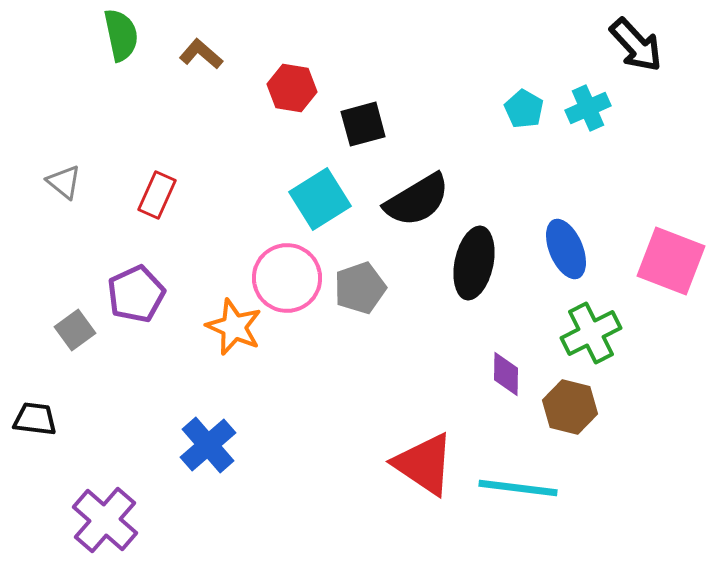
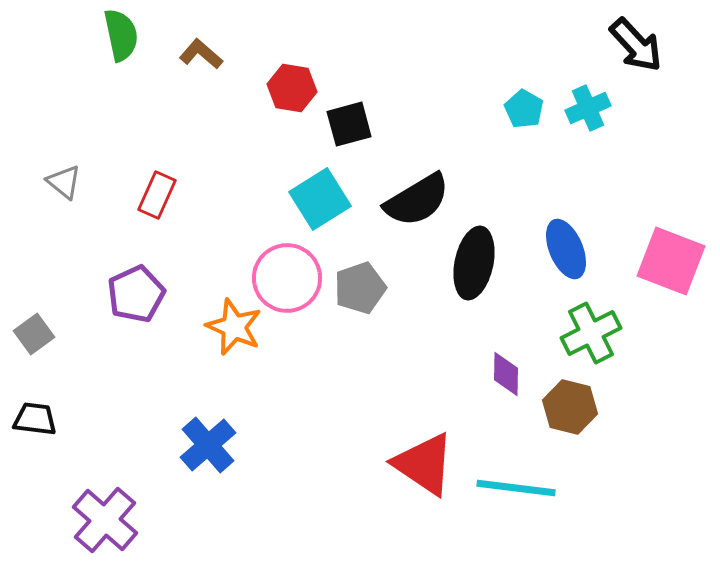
black square: moved 14 px left
gray square: moved 41 px left, 4 px down
cyan line: moved 2 px left
